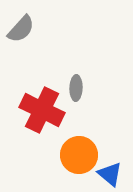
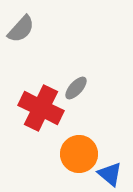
gray ellipse: rotated 40 degrees clockwise
red cross: moved 1 px left, 2 px up
orange circle: moved 1 px up
